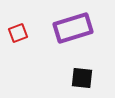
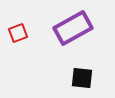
purple rectangle: rotated 12 degrees counterclockwise
